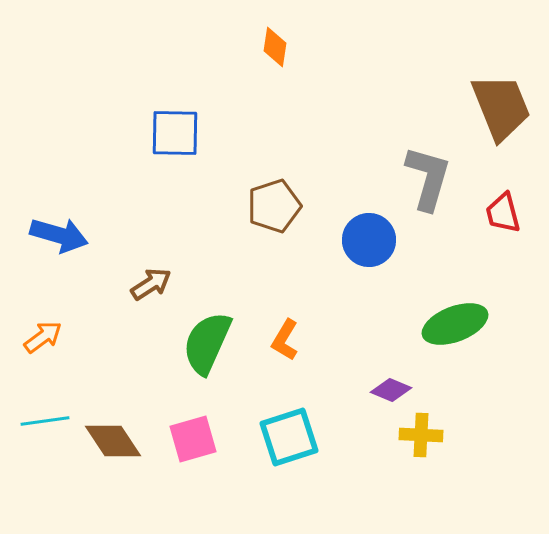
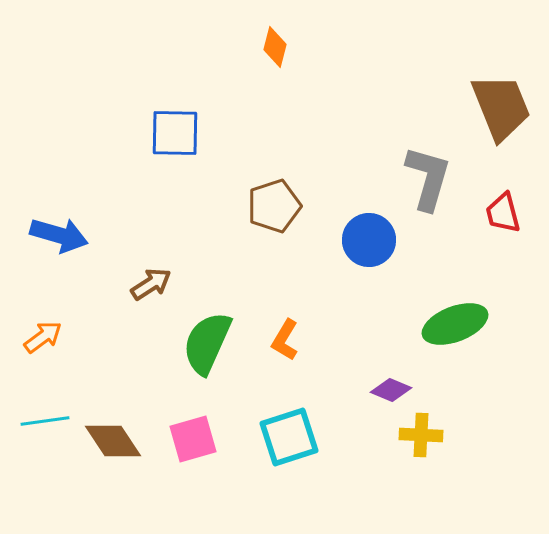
orange diamond: rotated 6 degrees clockwise
